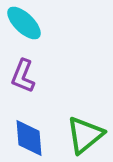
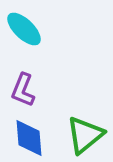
cyan ellipse: moved 6 px down
purple L-shape: moved 14 px down
